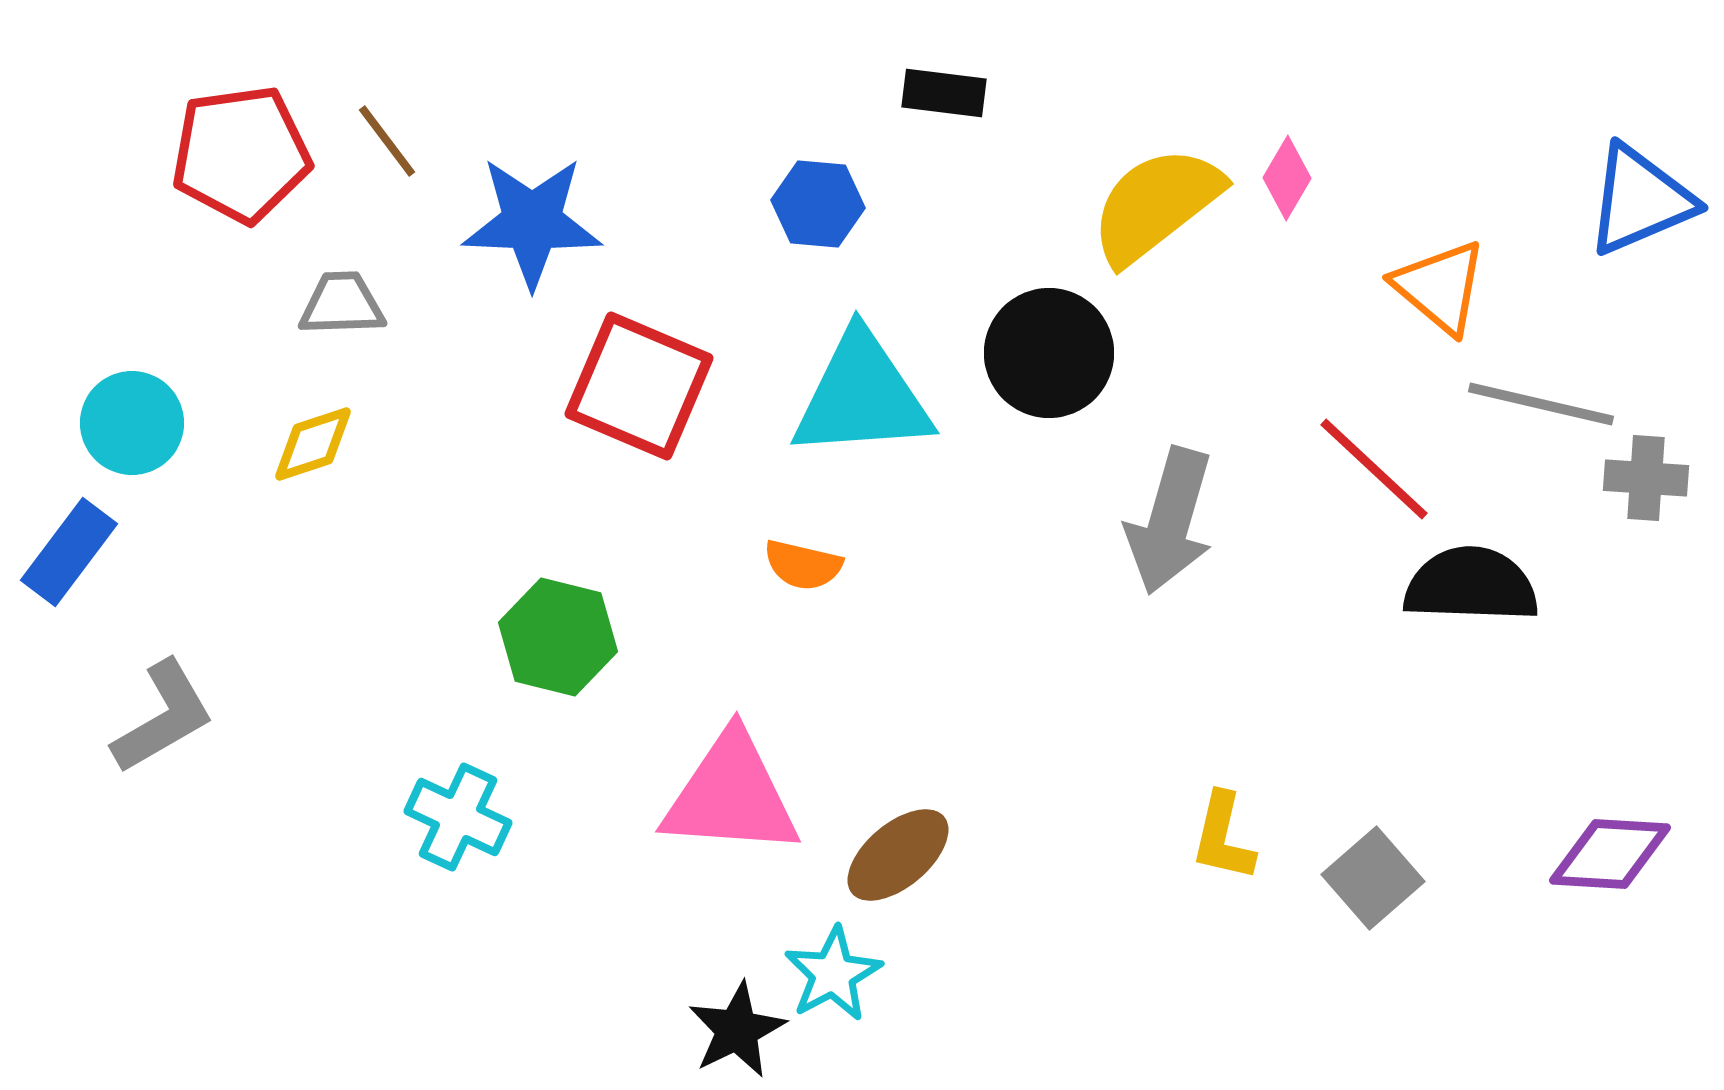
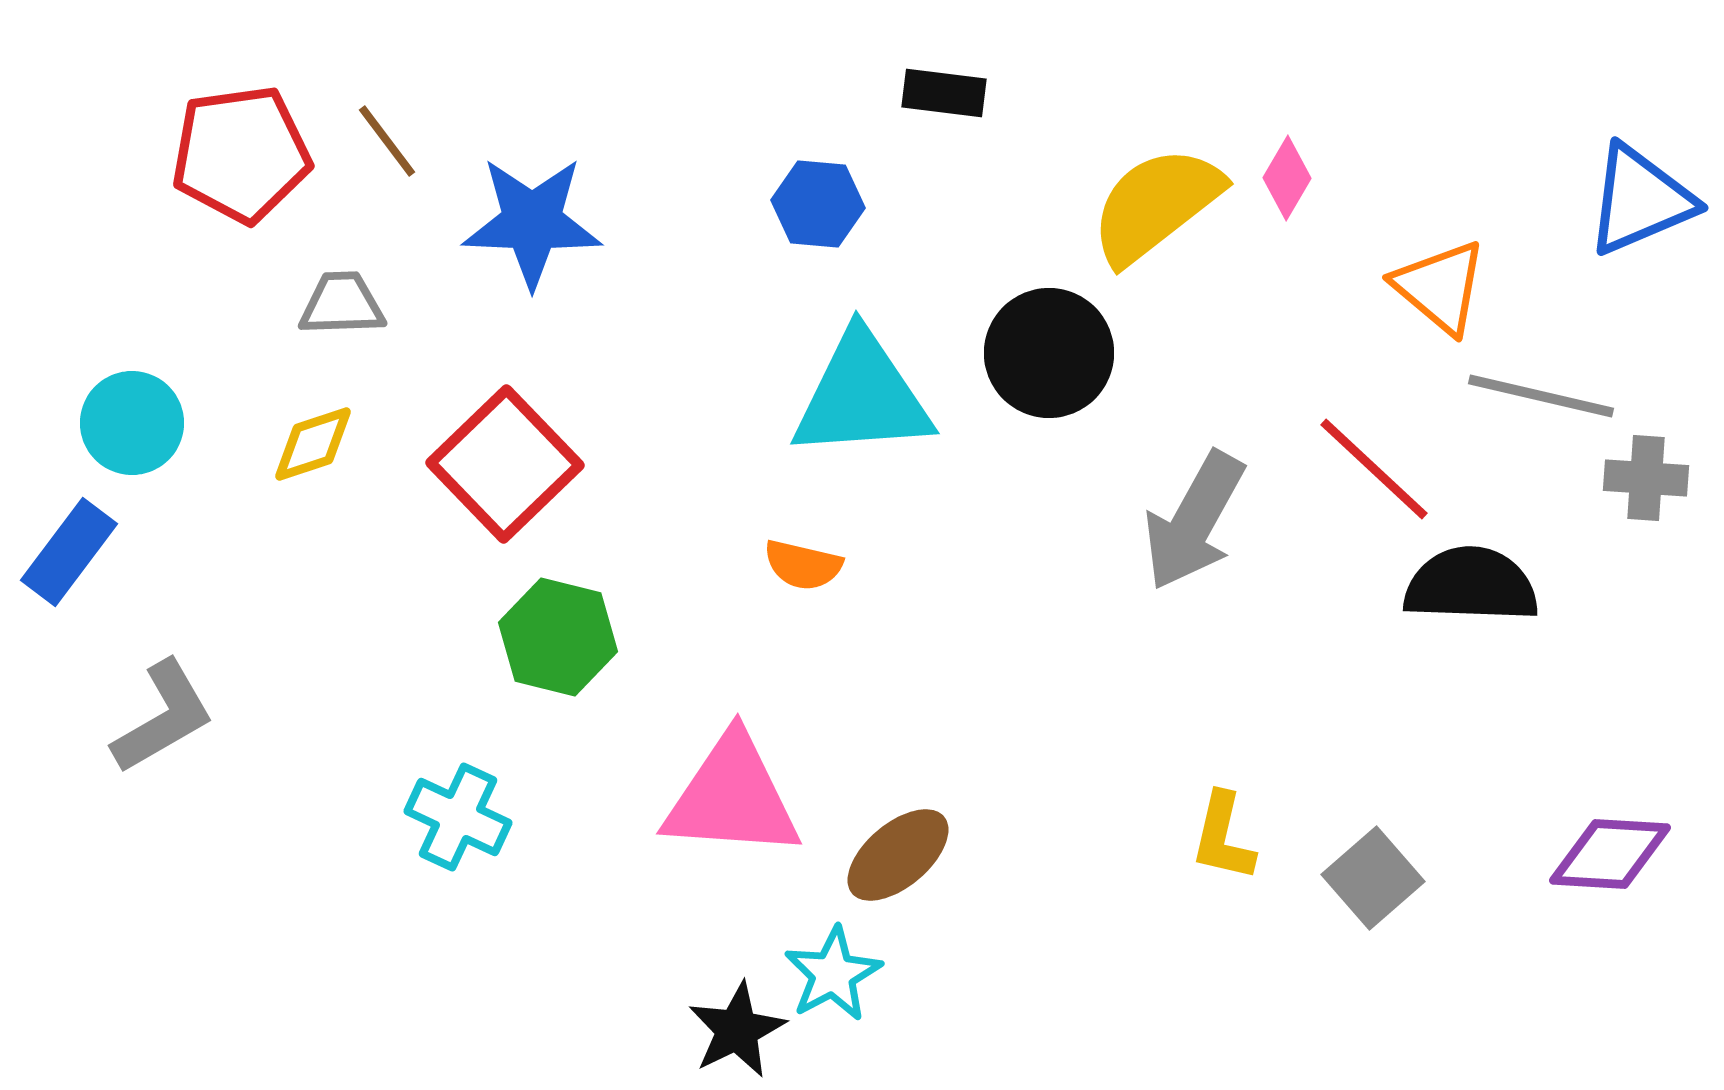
red square: moved 134 px left, 78 px down; rotated 23 degrees clockwise
gray line: moved 8 px up
gray arrow: moved 24 px right; rotated 13 degrees clockwise
pink triangle: moved 1 px right, 2 px down
